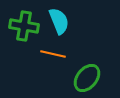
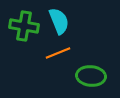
orange line: moved 5 px right, 1 px up; rotated 35 degrees counterclockwise
green ellipse: moved 4 px right, 2 px up; rotated 56 degrees clockwise
